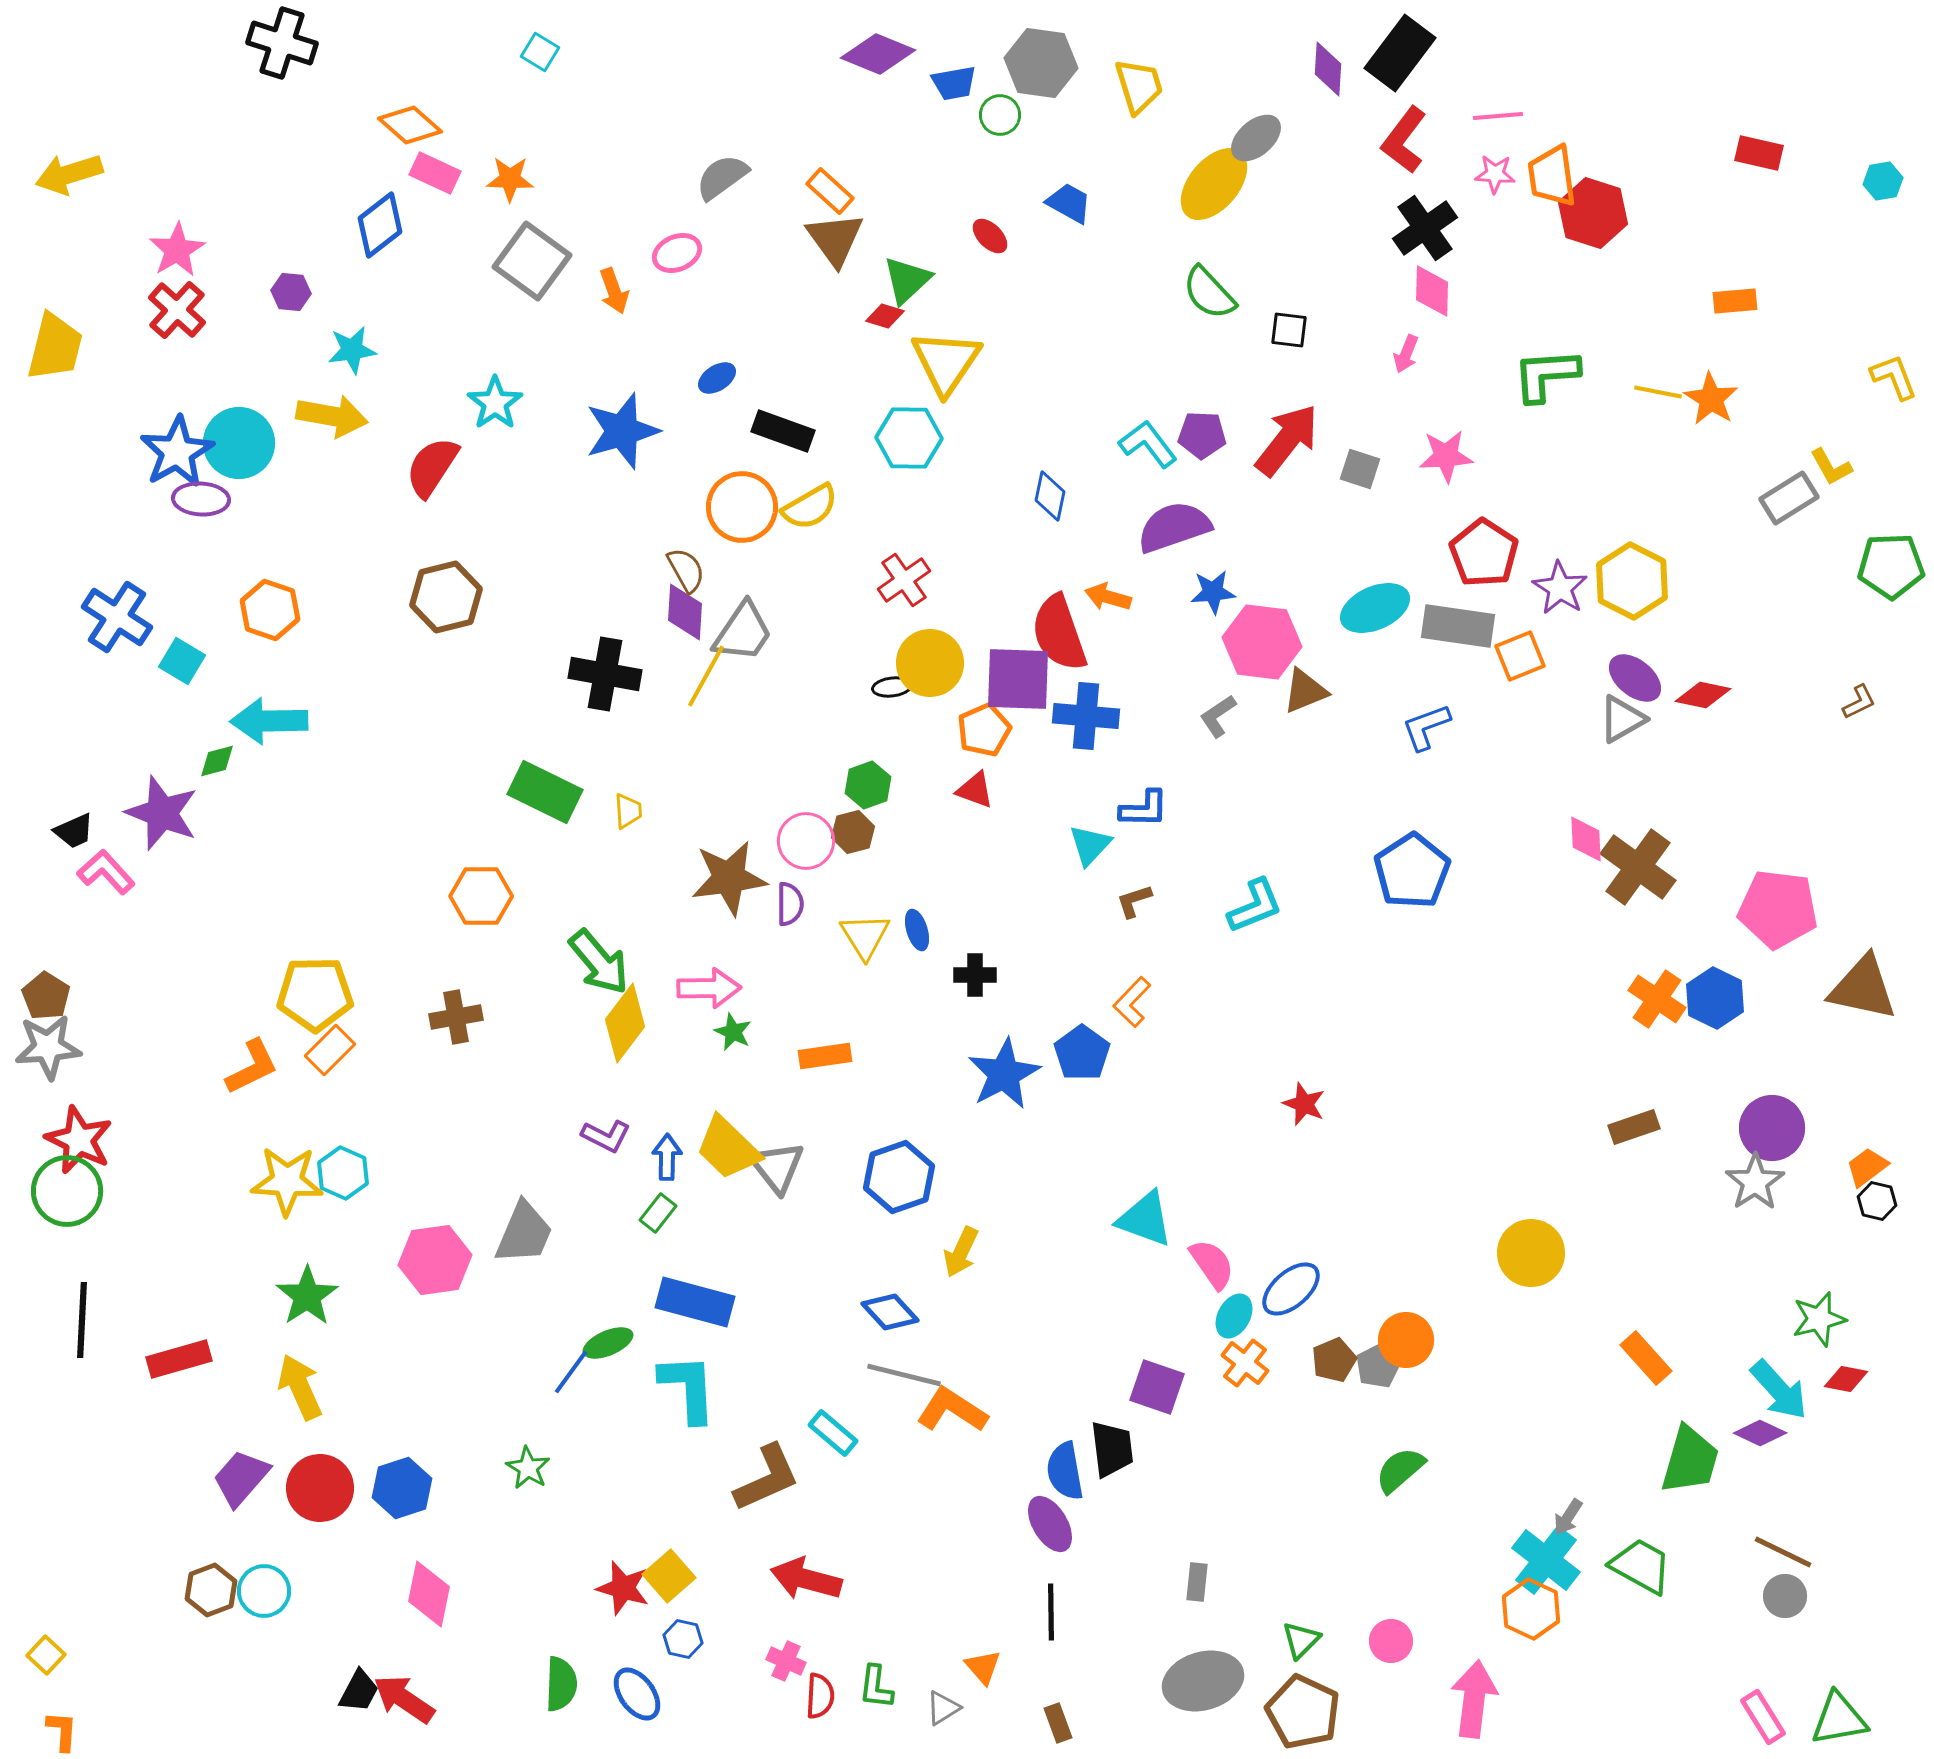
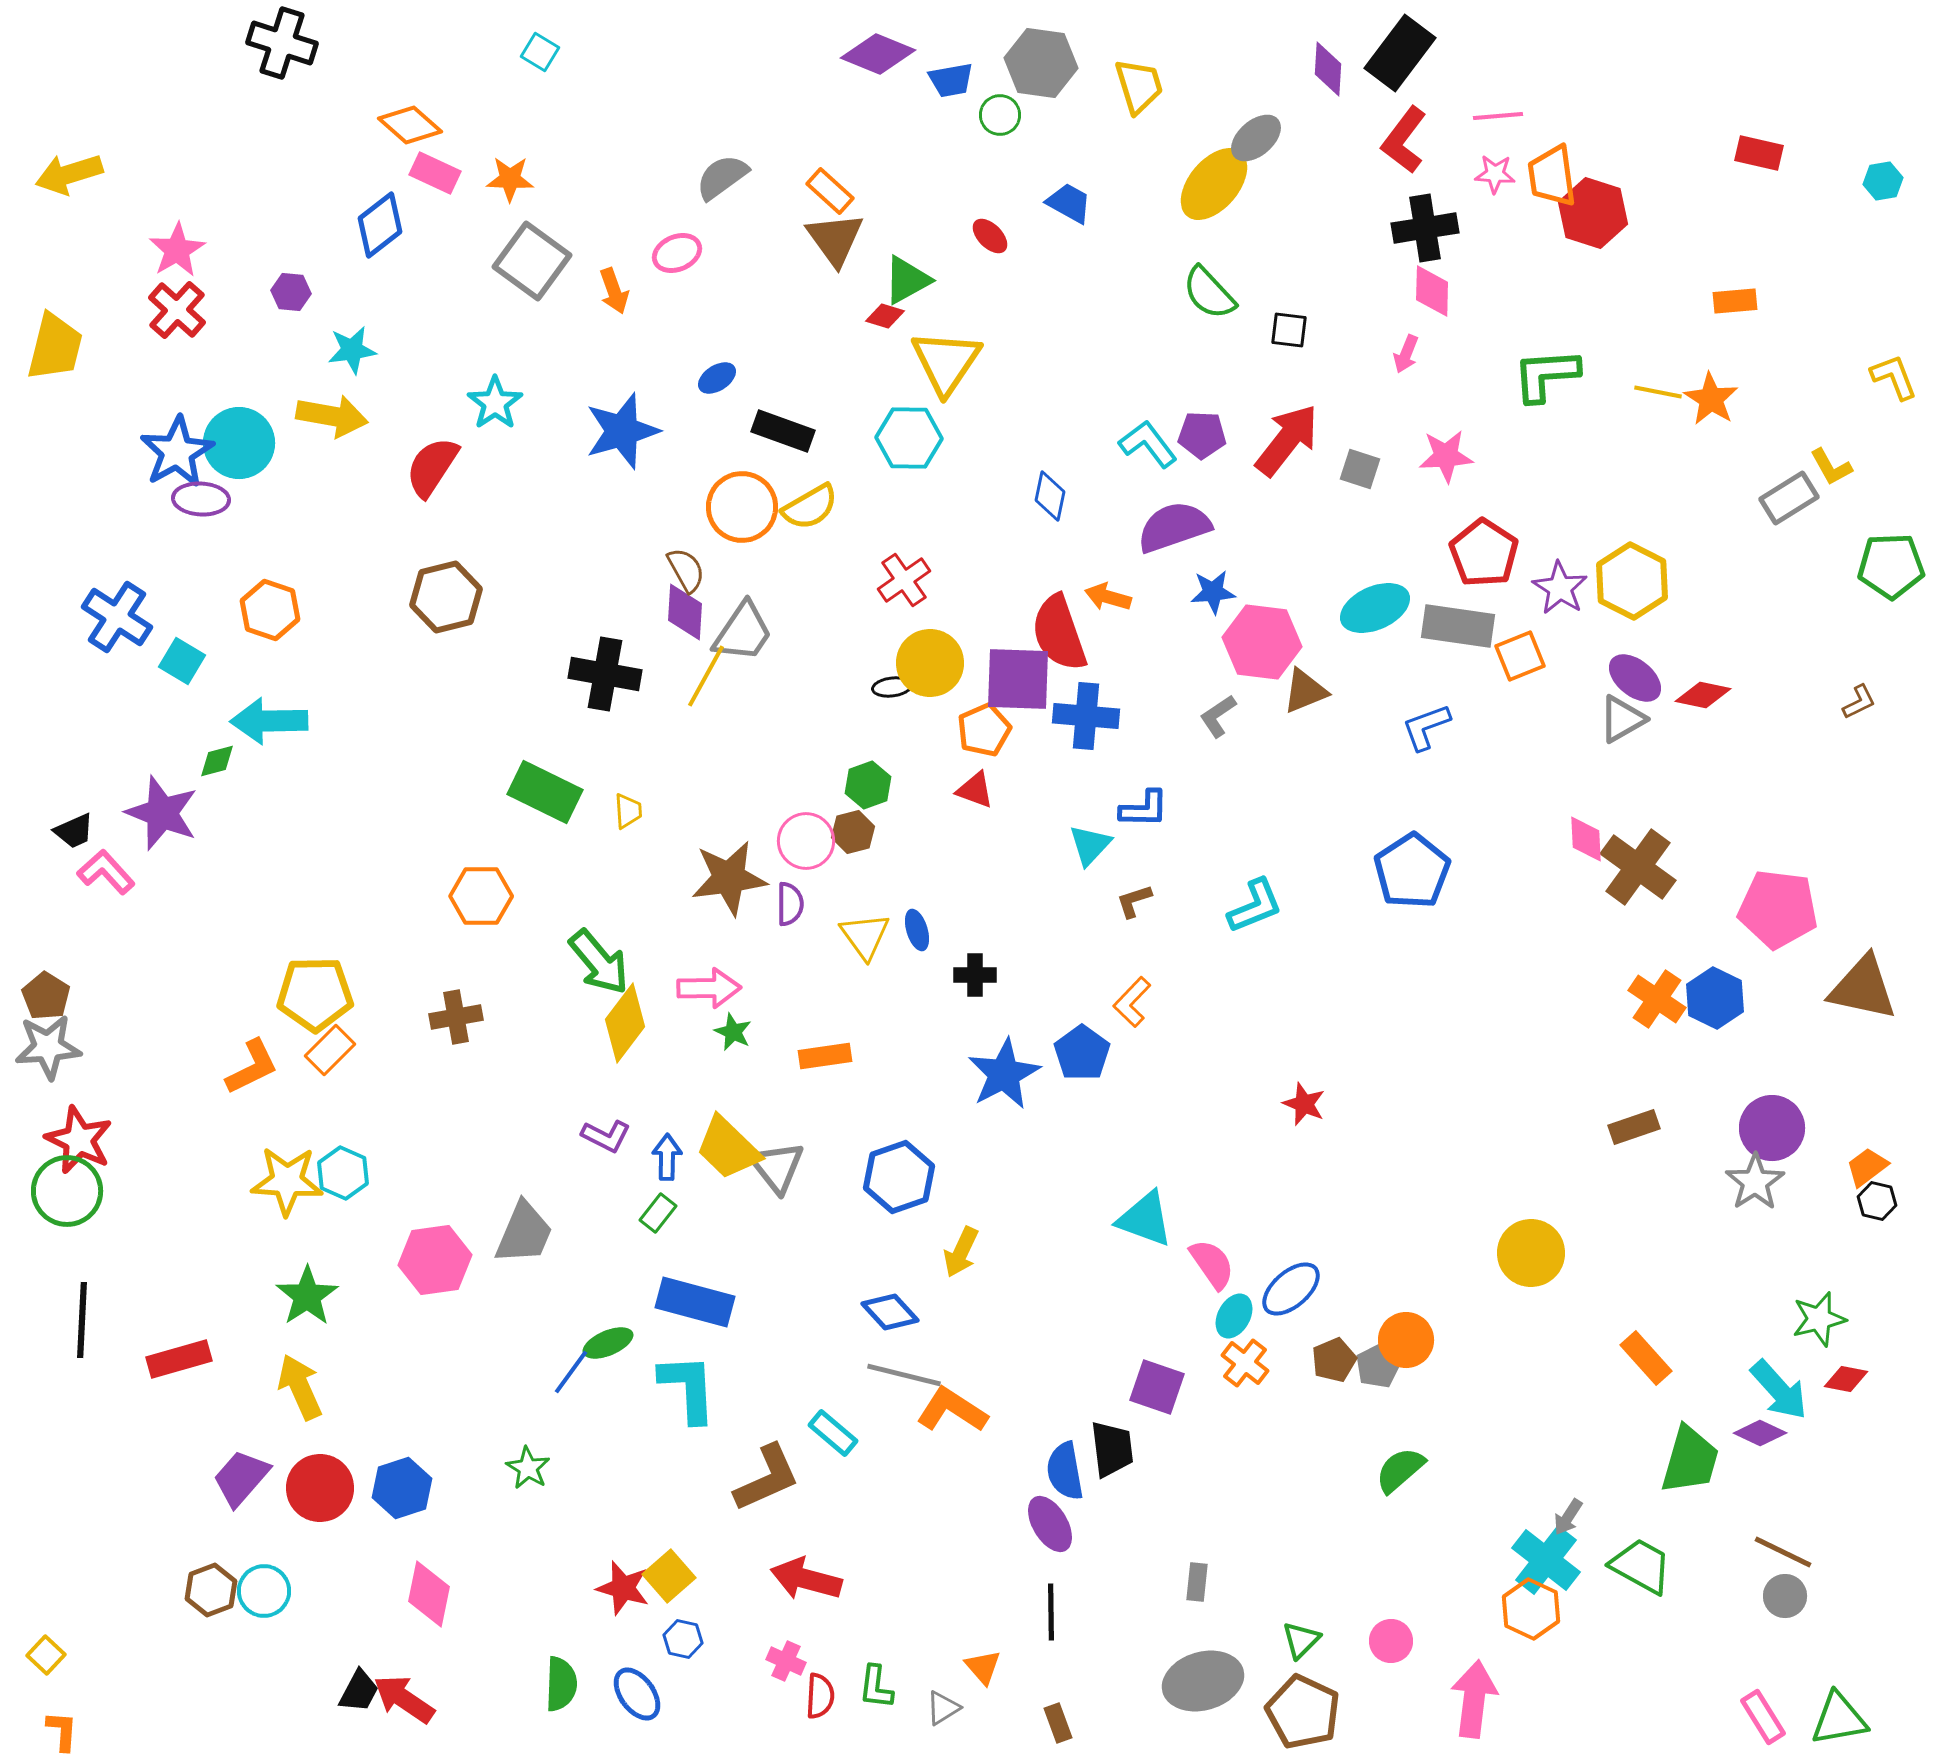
blue trapezoid at (954, 83): moved 3 px left, 3 px up
black cross at (1425, 228): rotated 26 degrees clockwise
green triangle at (907, 280): rotated 14 degrees clockwise
yellow triangle at (865, 936): rotated 4 degrees counterclockwise
